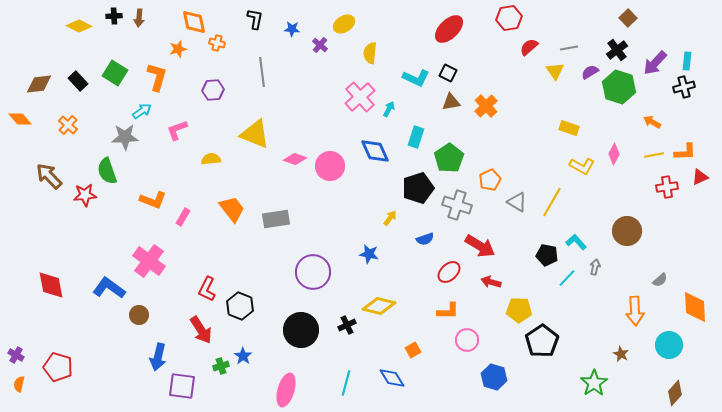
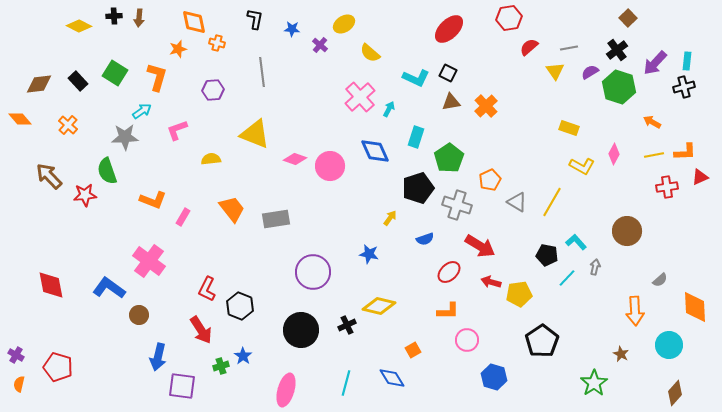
yellow semicircle at (370, 53): rotated 55 degrees counterclockwise
yellow pentagon at (519, 310): moved 16 px up; rotated 10 degrees counterclockwise
